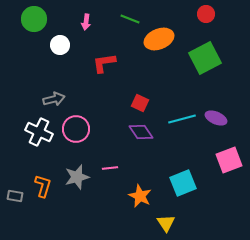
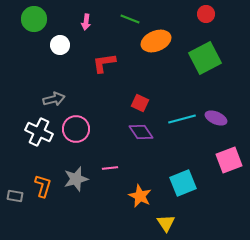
orange ellipse: moved 3 px left, 2 px down
gray star: moved 1 px left, 2 px down
